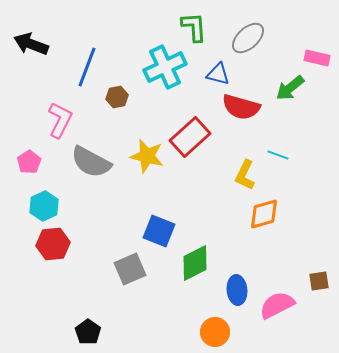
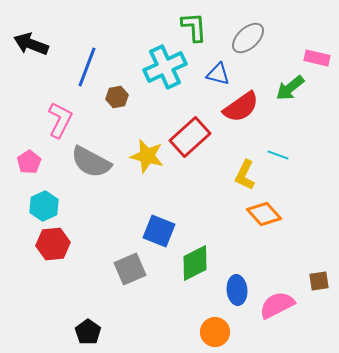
red semicircle: rotated 51 degrees counterclockwise
orange diamond: rotated 64 degrees clockwise
